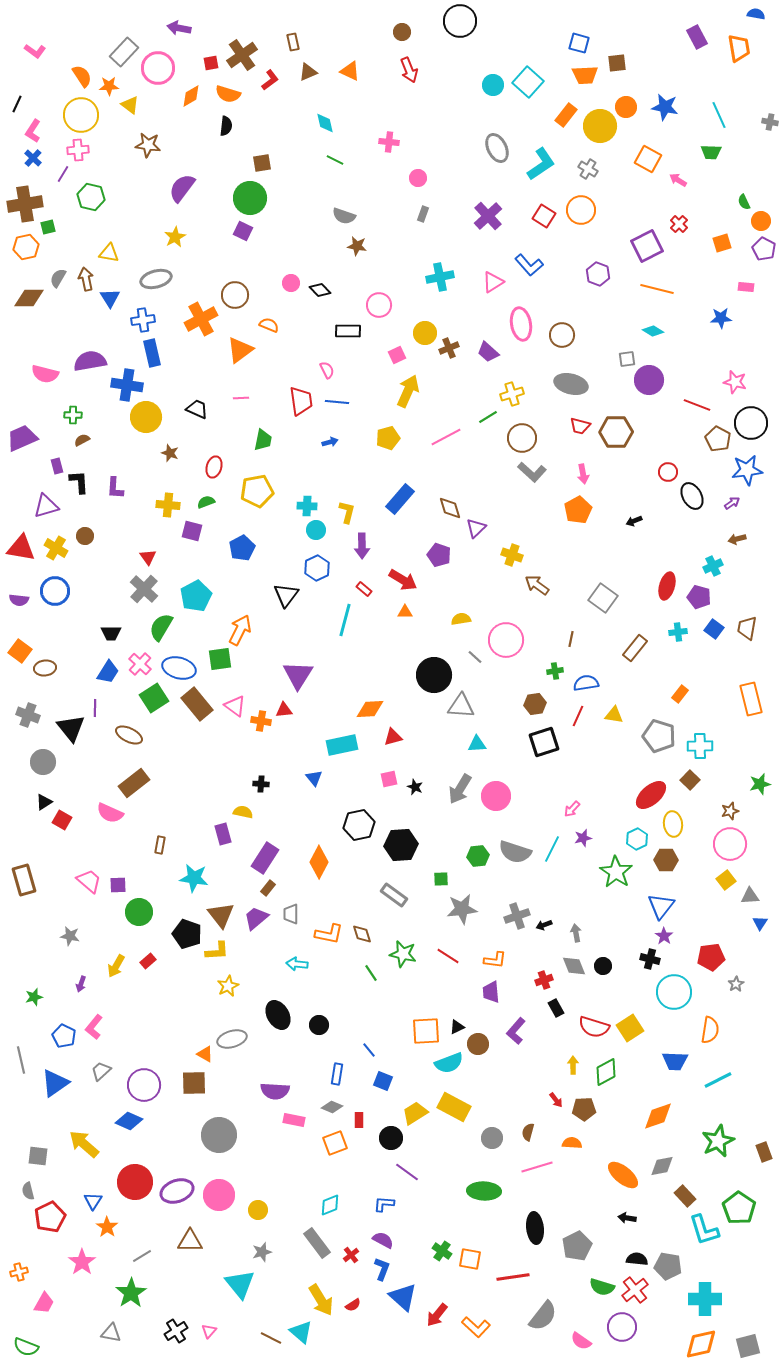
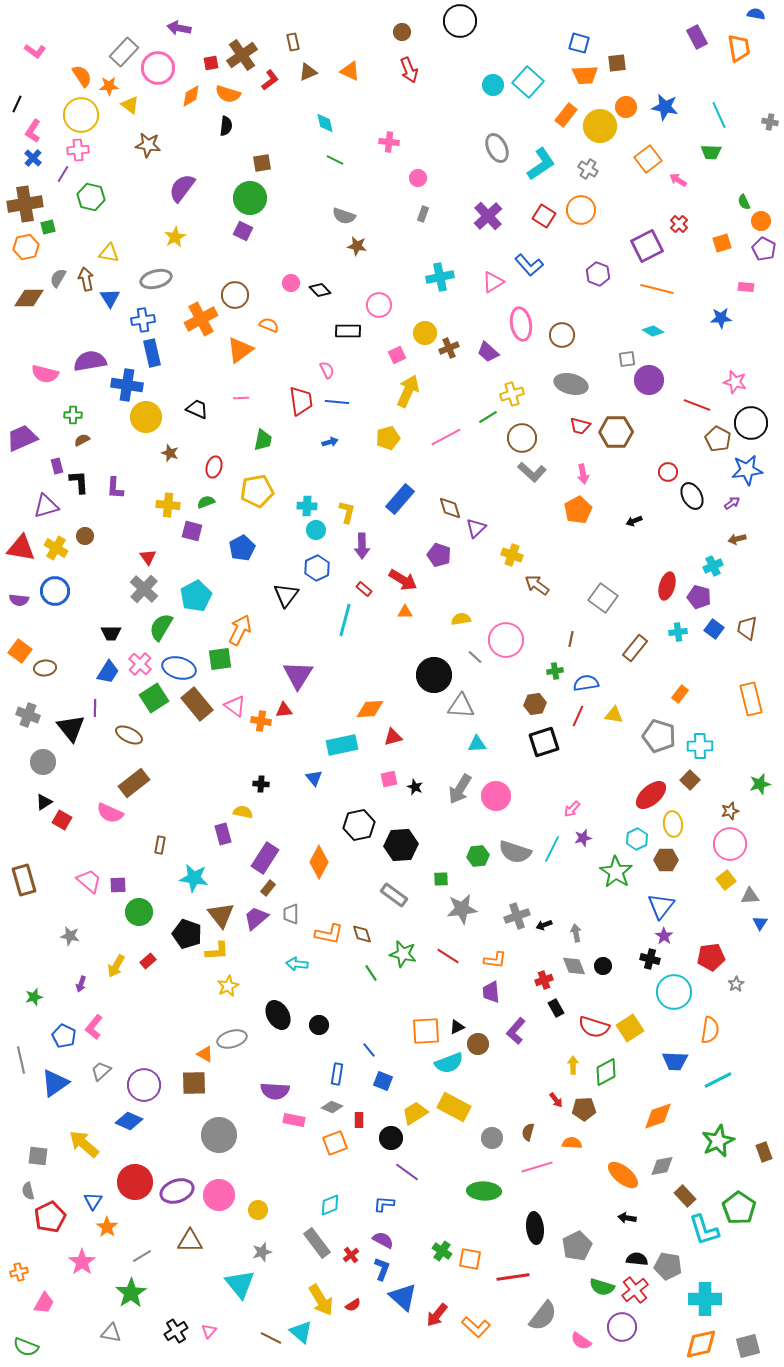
orange square at (648, 159): rotated 24 degrees clockwise
